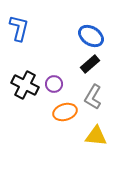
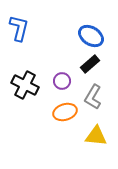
purple circle: moved 8 px right, 3 px up
